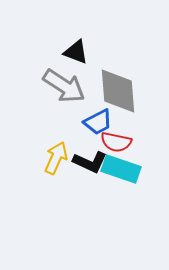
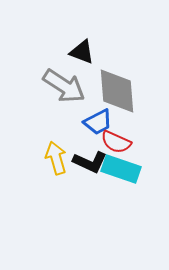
black triangle: moved 6 px right
gray diamond: moved 1 px left
red semicircle: rotated 12 degrees clockwise
yellow arrow: rotated 40 degrees counterclockwise
